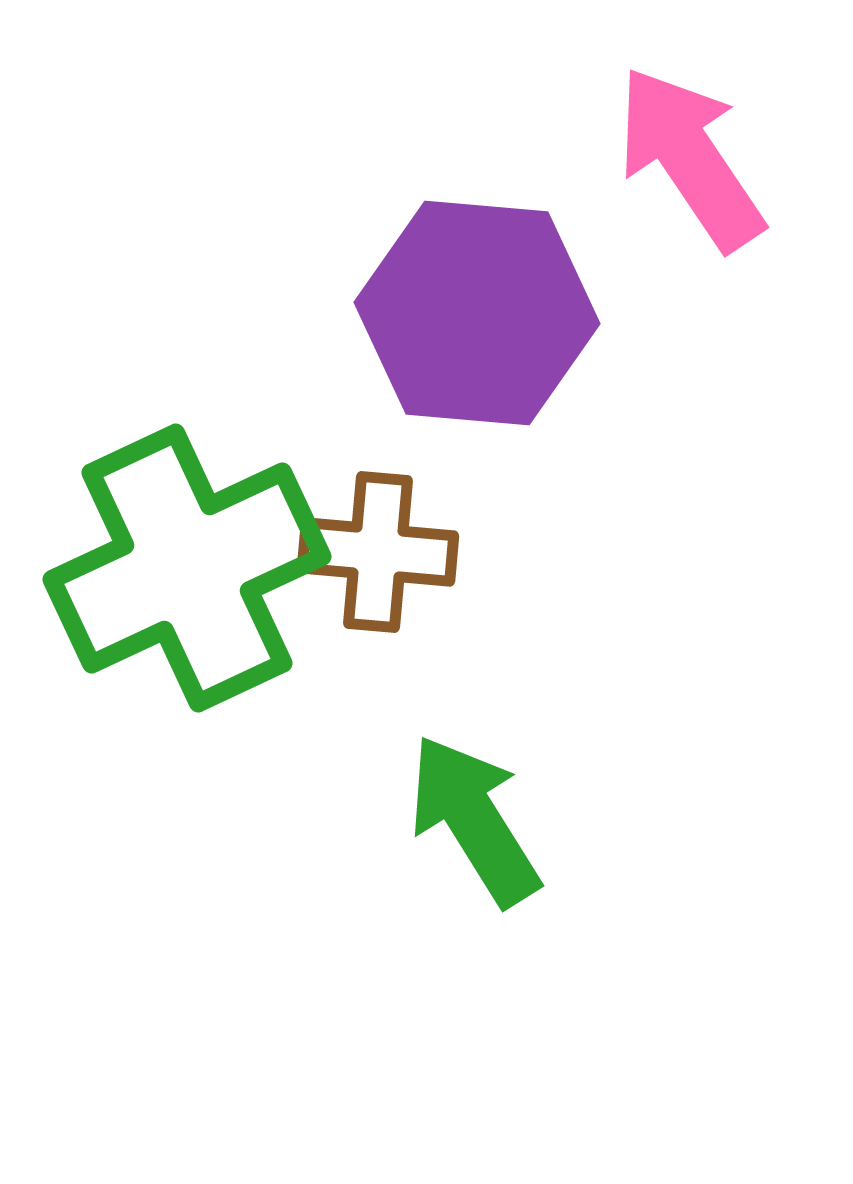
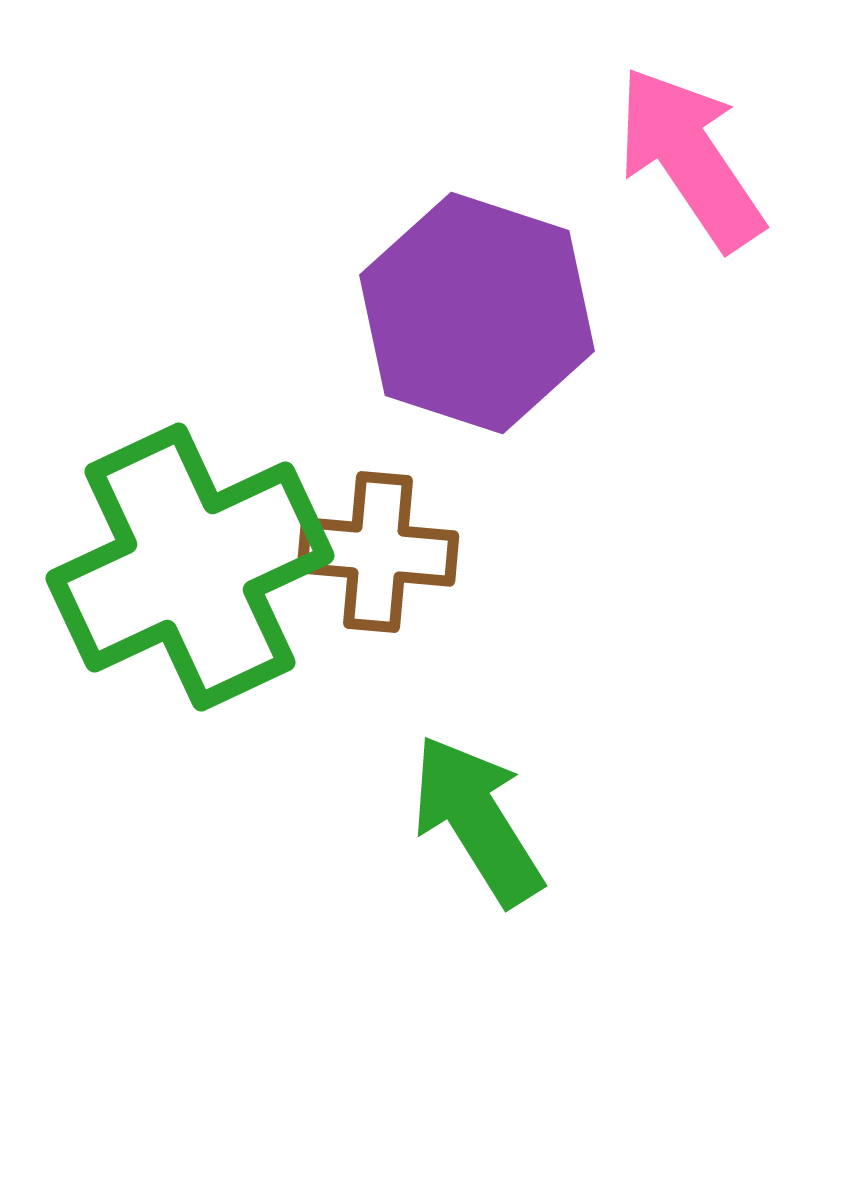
purple hexagon: rotated 13 degrees clockwise
green cross: moved 3 px right, 1 px up
green arrow: moved 3 px right
